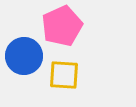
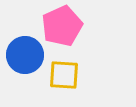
blue circle: moved 1 px right, 1 px up
